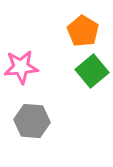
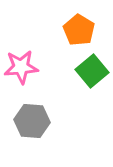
orange pentagon: moved 4 px left, 1 px up
